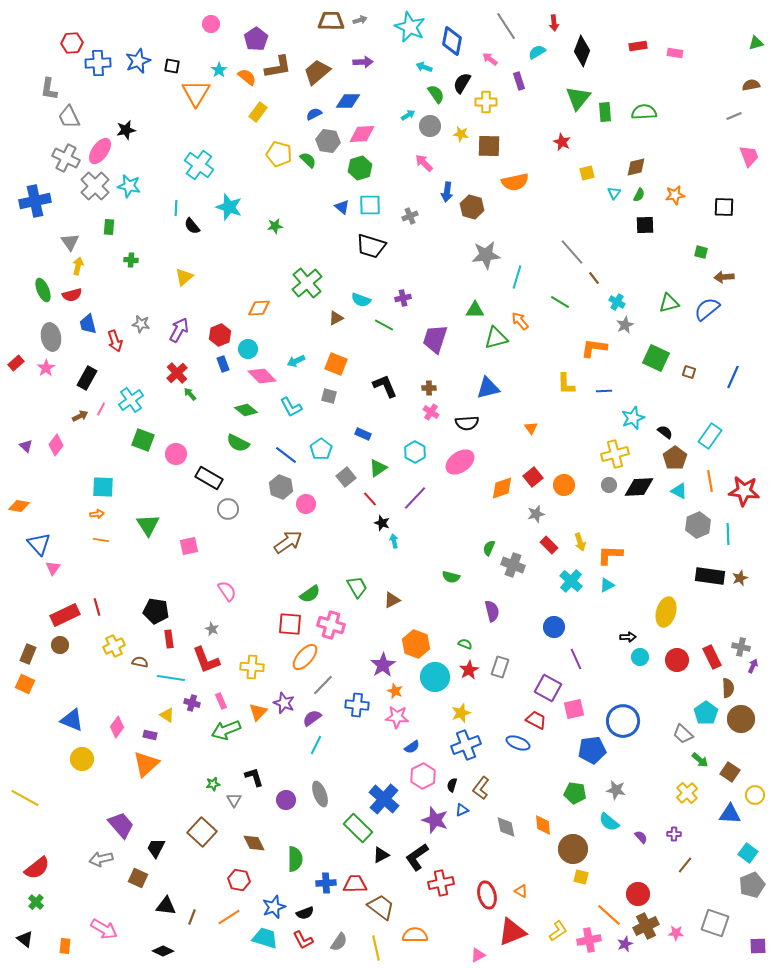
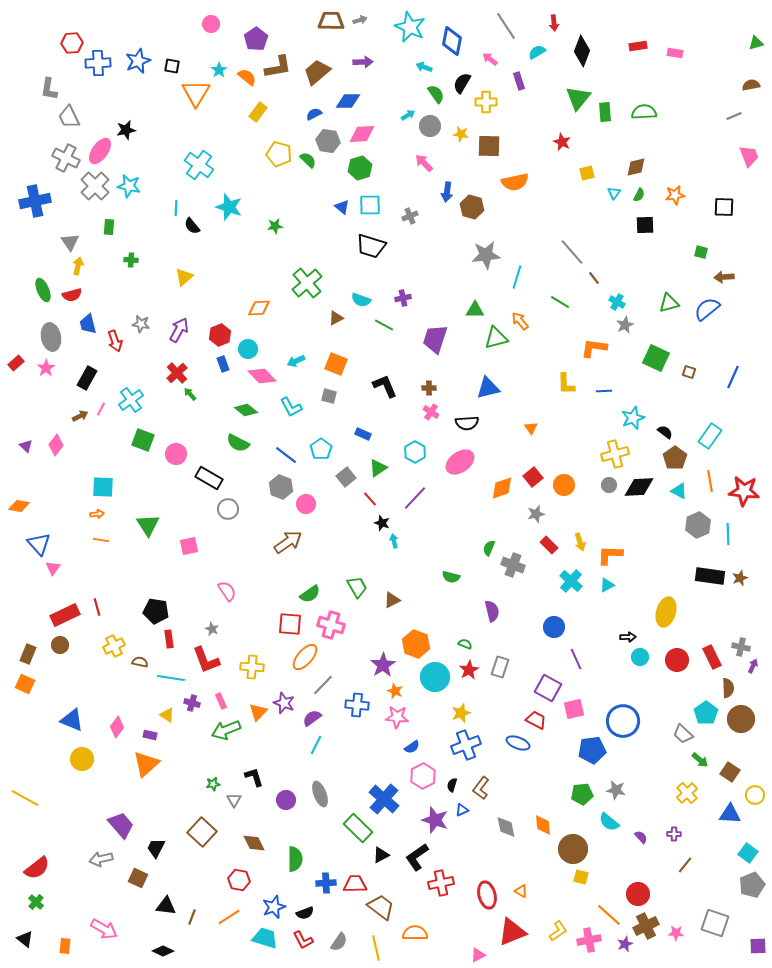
green pentagon at (575, 793): moved 7 px right, 1 px down; rotated 15 degrees counterclockwise
orange semicircle at (415, 935): moved 2 px up
